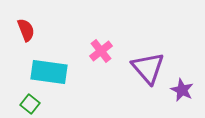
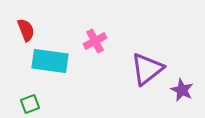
pink cross: moved 6 px left, 10 px up; rotated 10 degrees clockwise
purple triangle: moved 1 px left, 1 px down; rotated 33 degrees clockwise
cyan rectangle: moved 1 px right, 11 px up
green square: rotated 30 degrees clockwise
